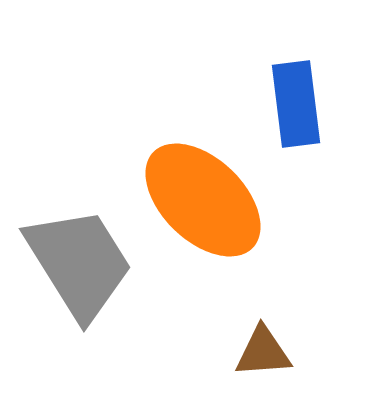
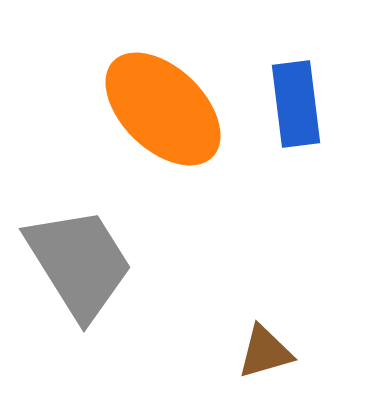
orange ellipse: moved 40 px left, 91 px up
brown triangle: moved 2 px right; rotated 12 degrees counterclockwise
